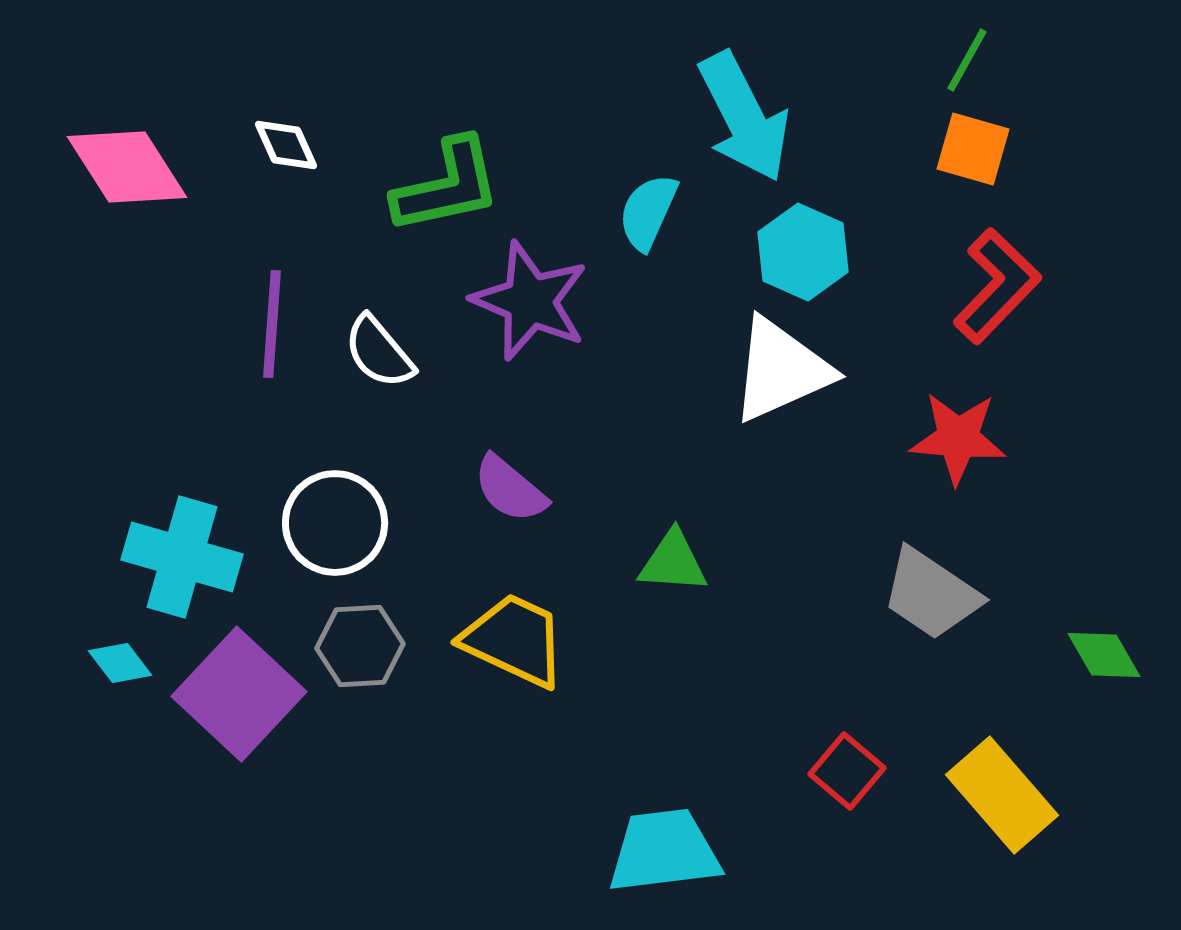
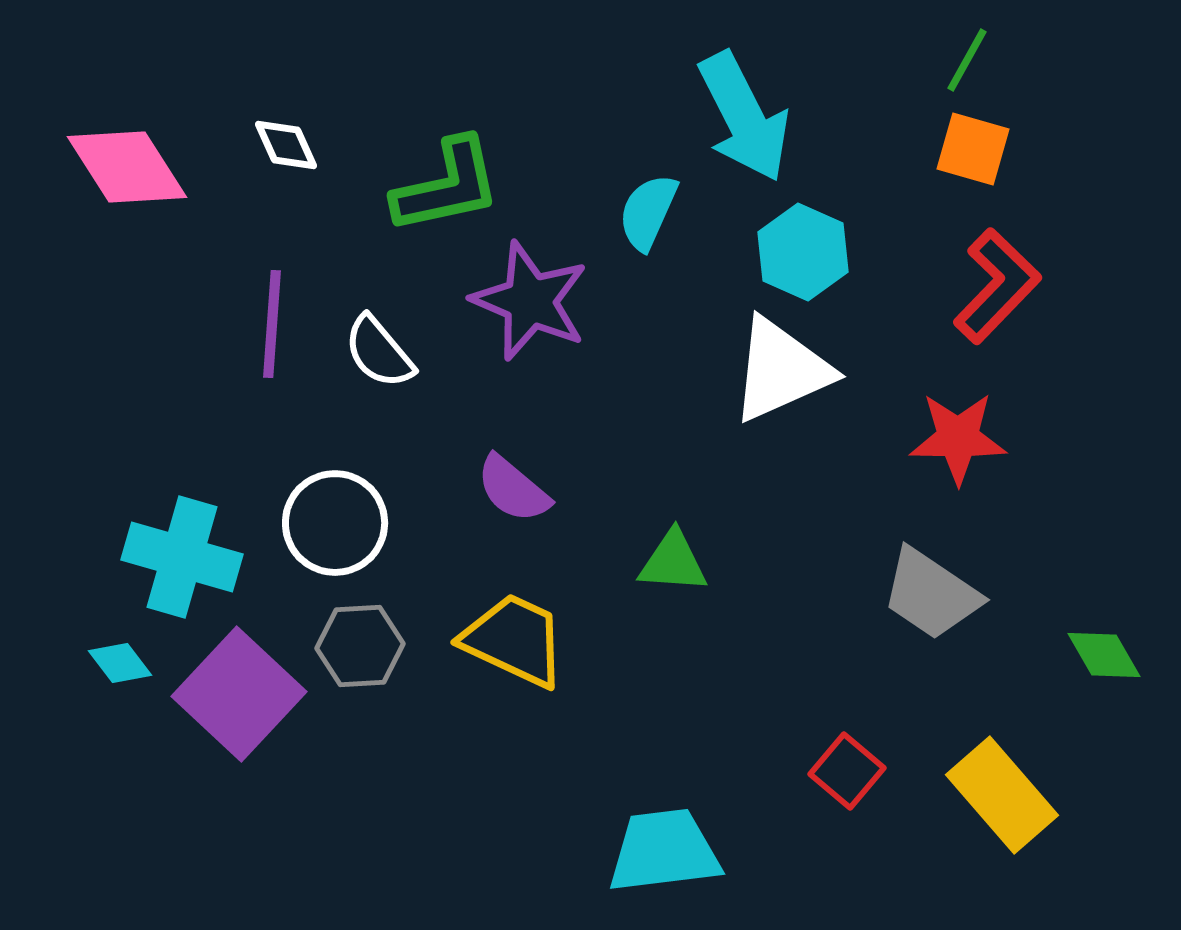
red star: rotated 4 degrees counterclockwise
purple semicircle: moved 3 px right
